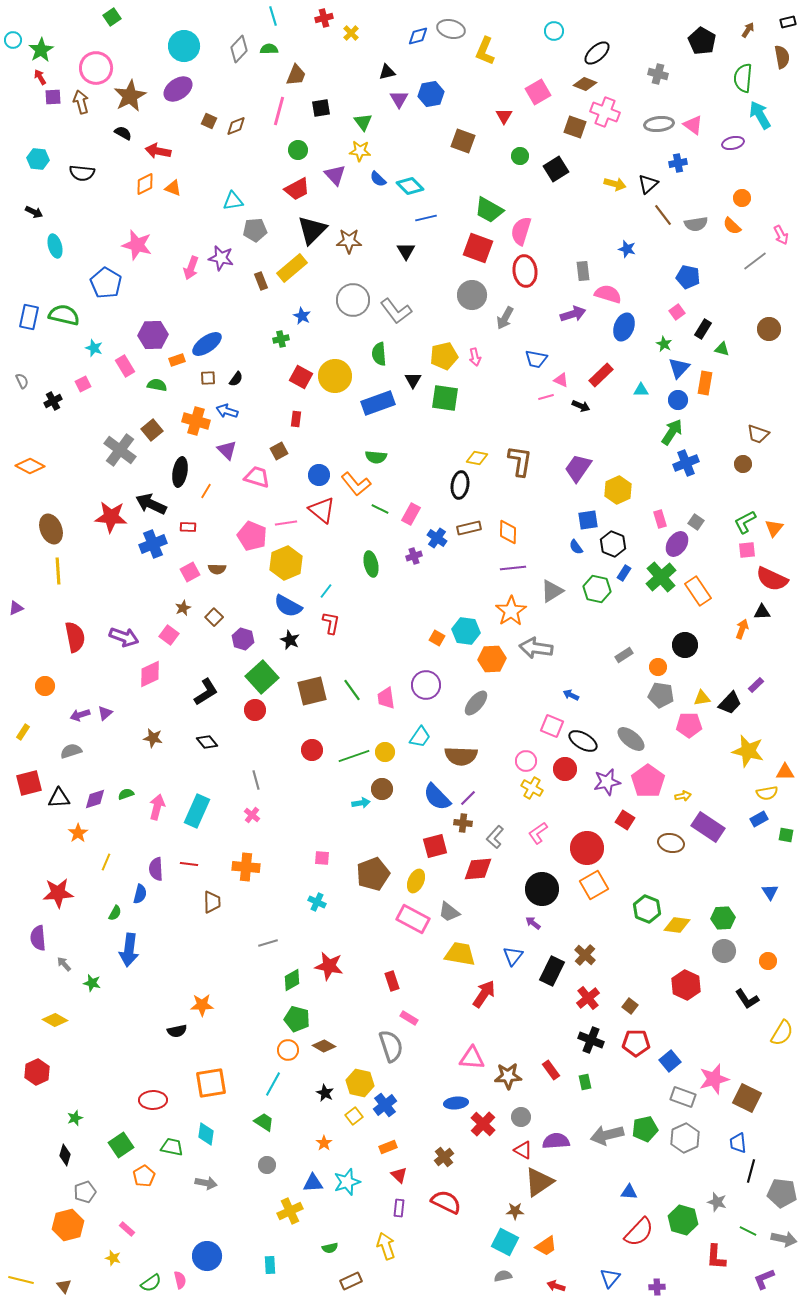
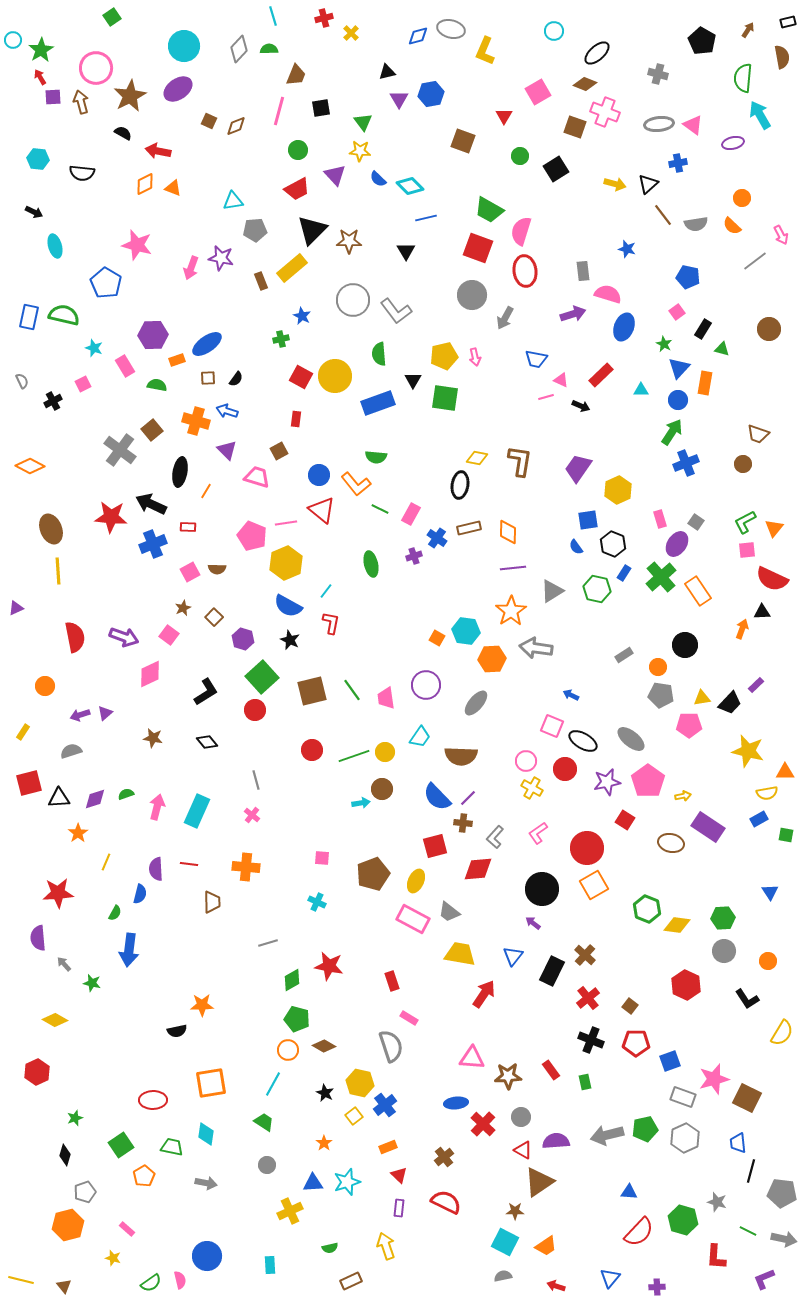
blue square at (670, 1061): rotated 20 degrees clockwise
